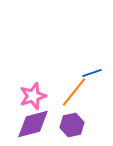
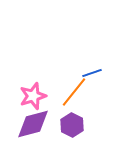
purple hexagon: rotated 20 degrees counterclockwise
